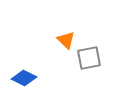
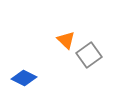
gray square: moved 3 px up; rotated 25 degrees counterclockwise
